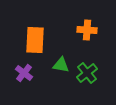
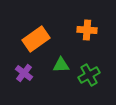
orange rectangle: moved 1 px right, 1 px up; rotated 52 degrees clockwise
green triangle: rotated 12 degrees counterclockwise
green cross: moved 2 px right, 2 px down; rotated 10 degrees clockwise
